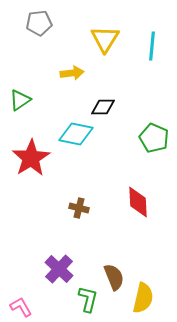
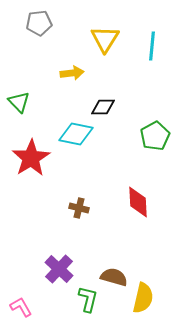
green triangle: moved 1 px left, 2 px down; rotated 40 degrees counterclockwise
green pentagon: moved 1 px right, 2 px up; rotated 20 degrees clockwise
brown semicircle: rotated 52 degrees counterclockwise
